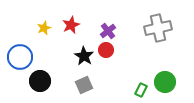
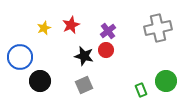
black star: rotated 18 degrees counterclockwise
green circle: moved 1 px right, 1 px up
green rectangle: rotated 48 degrees counterclockwise
